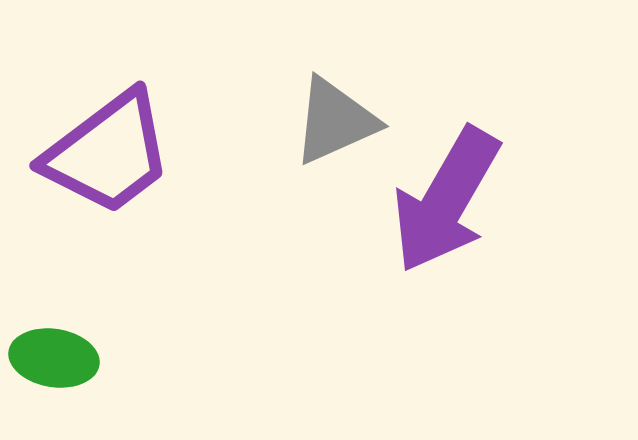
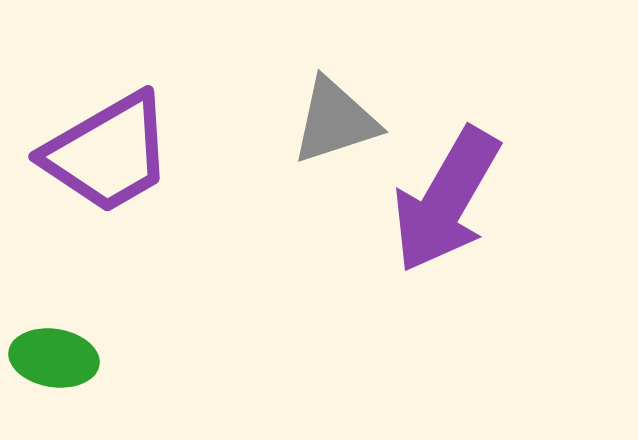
gray triangle: rotated 6 degrees clockwise
purple trapezoid: rotated 7 degrees clockwise
